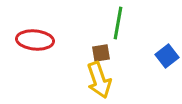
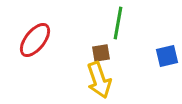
red ellipse: rotated 57 degrees counterclockwise
blue square: rotated 25 degrees clockwise
